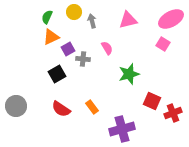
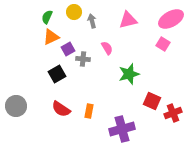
orange rectangle: moved 3 px left, 4 px down; rotated 48 degrees clockwise
